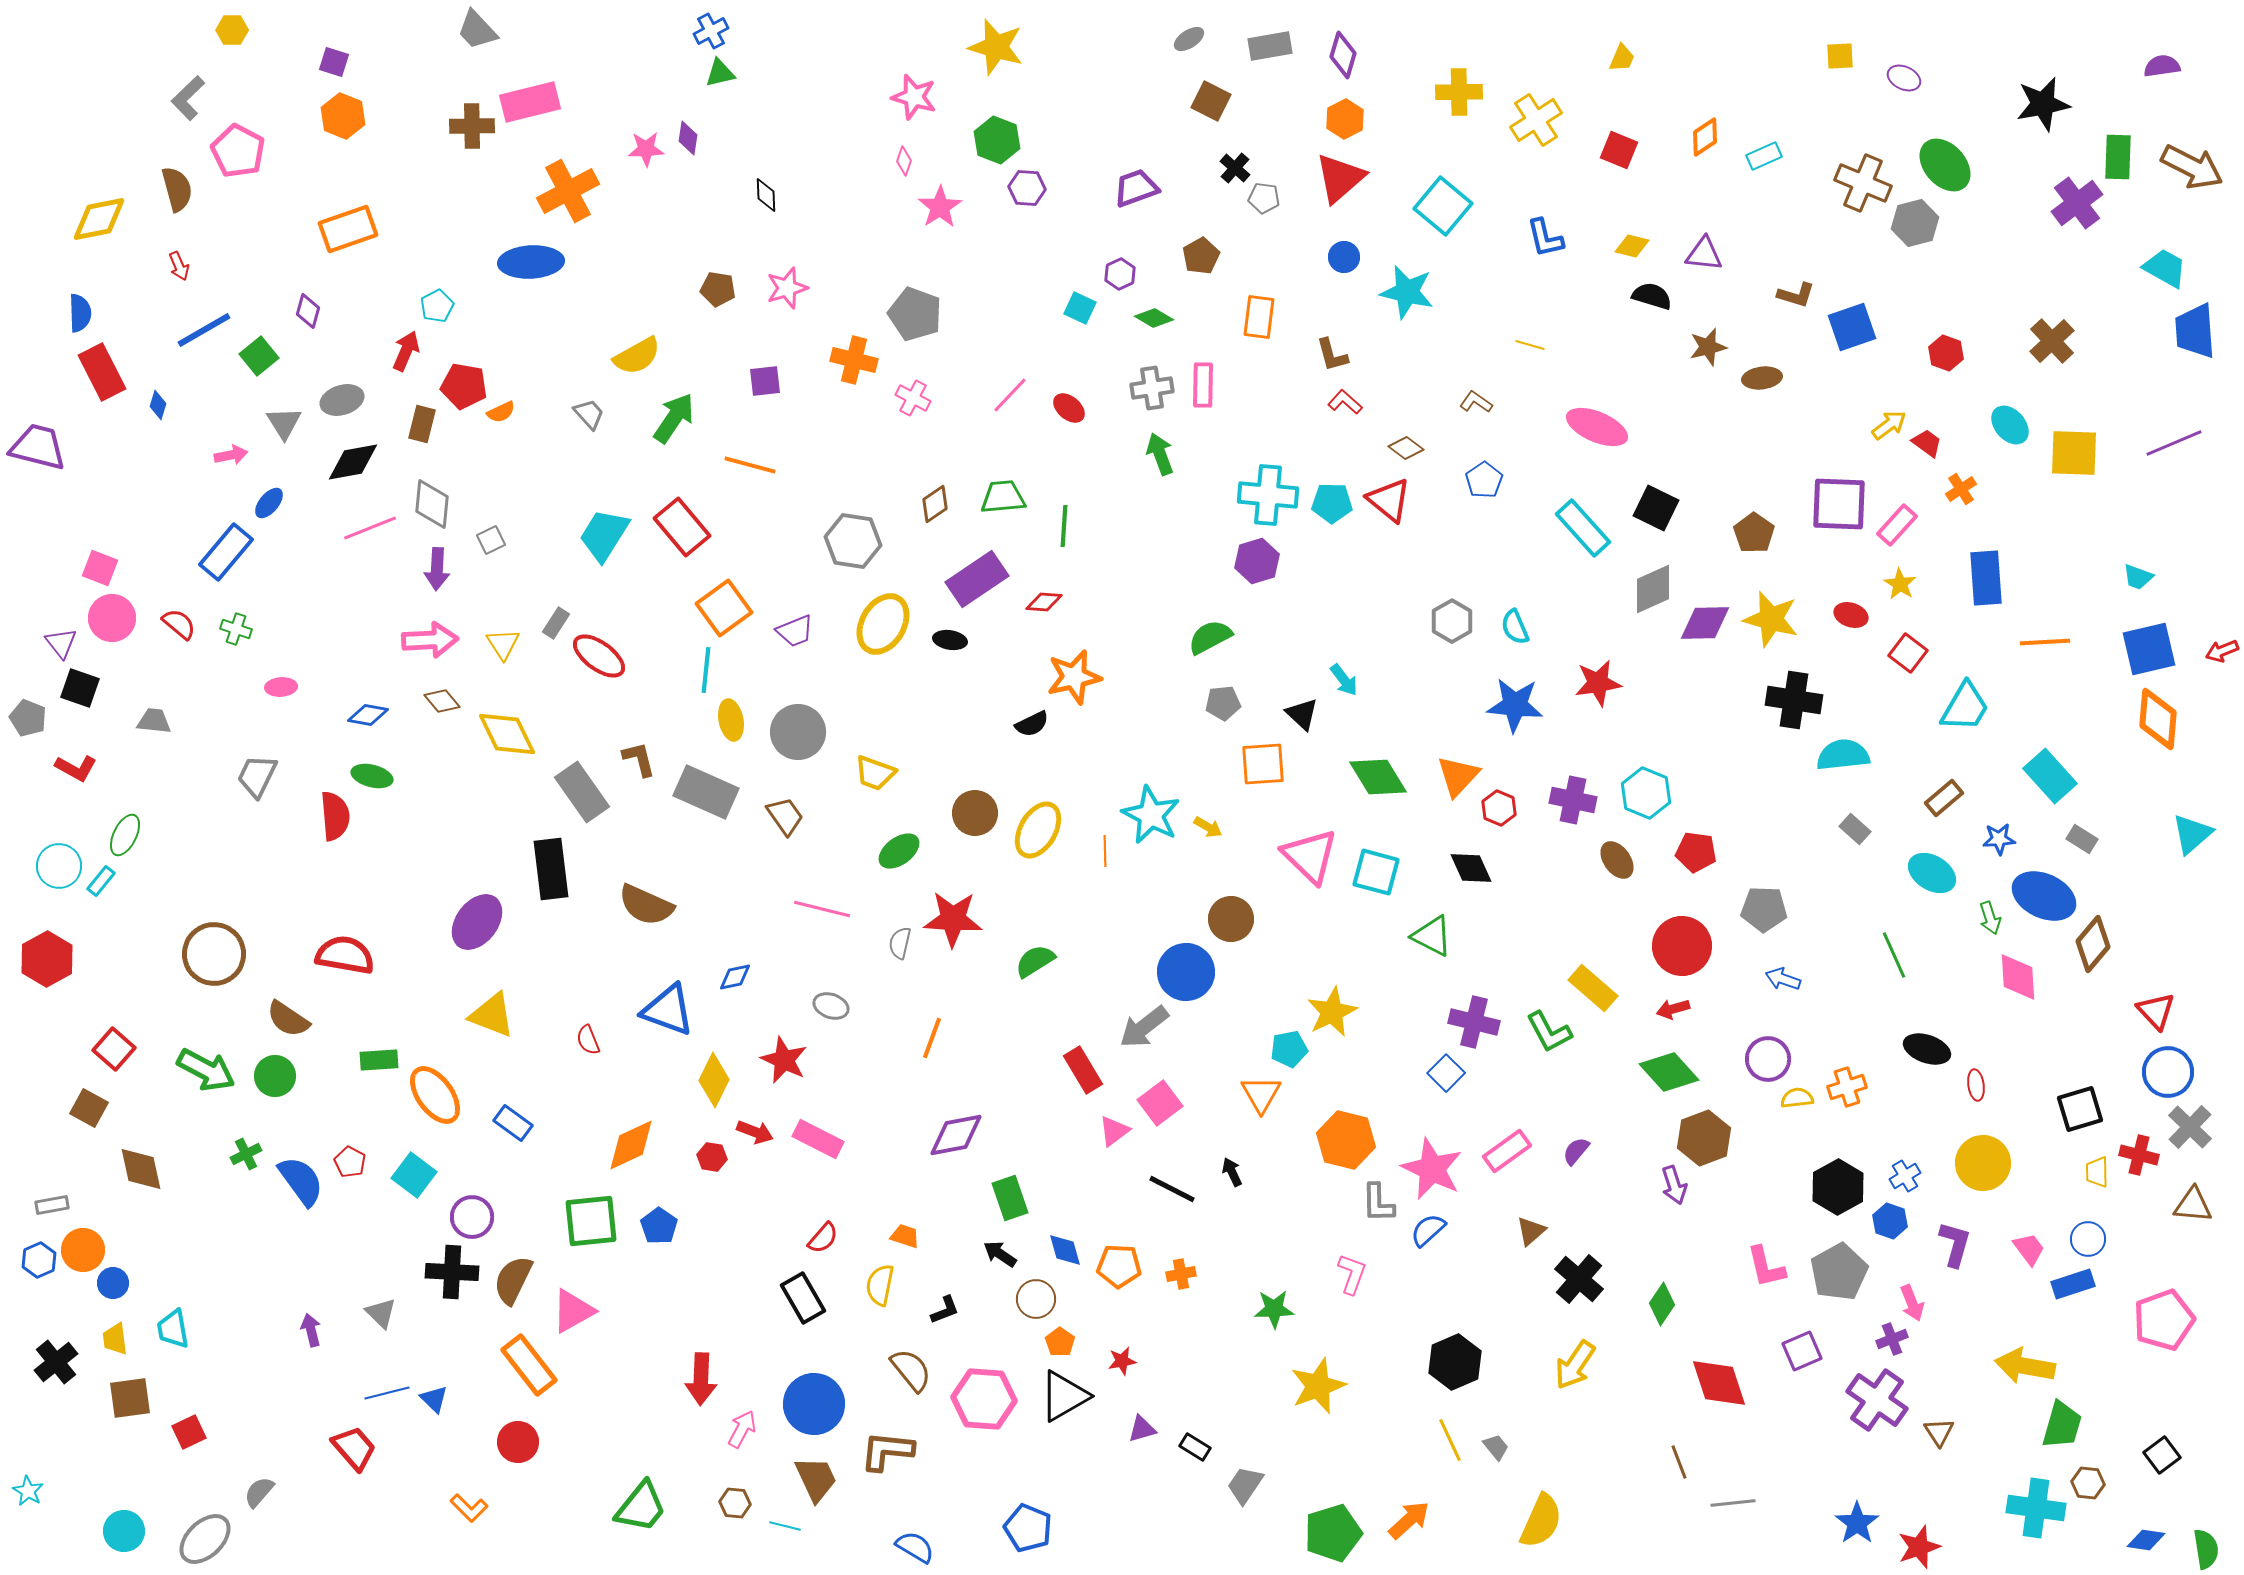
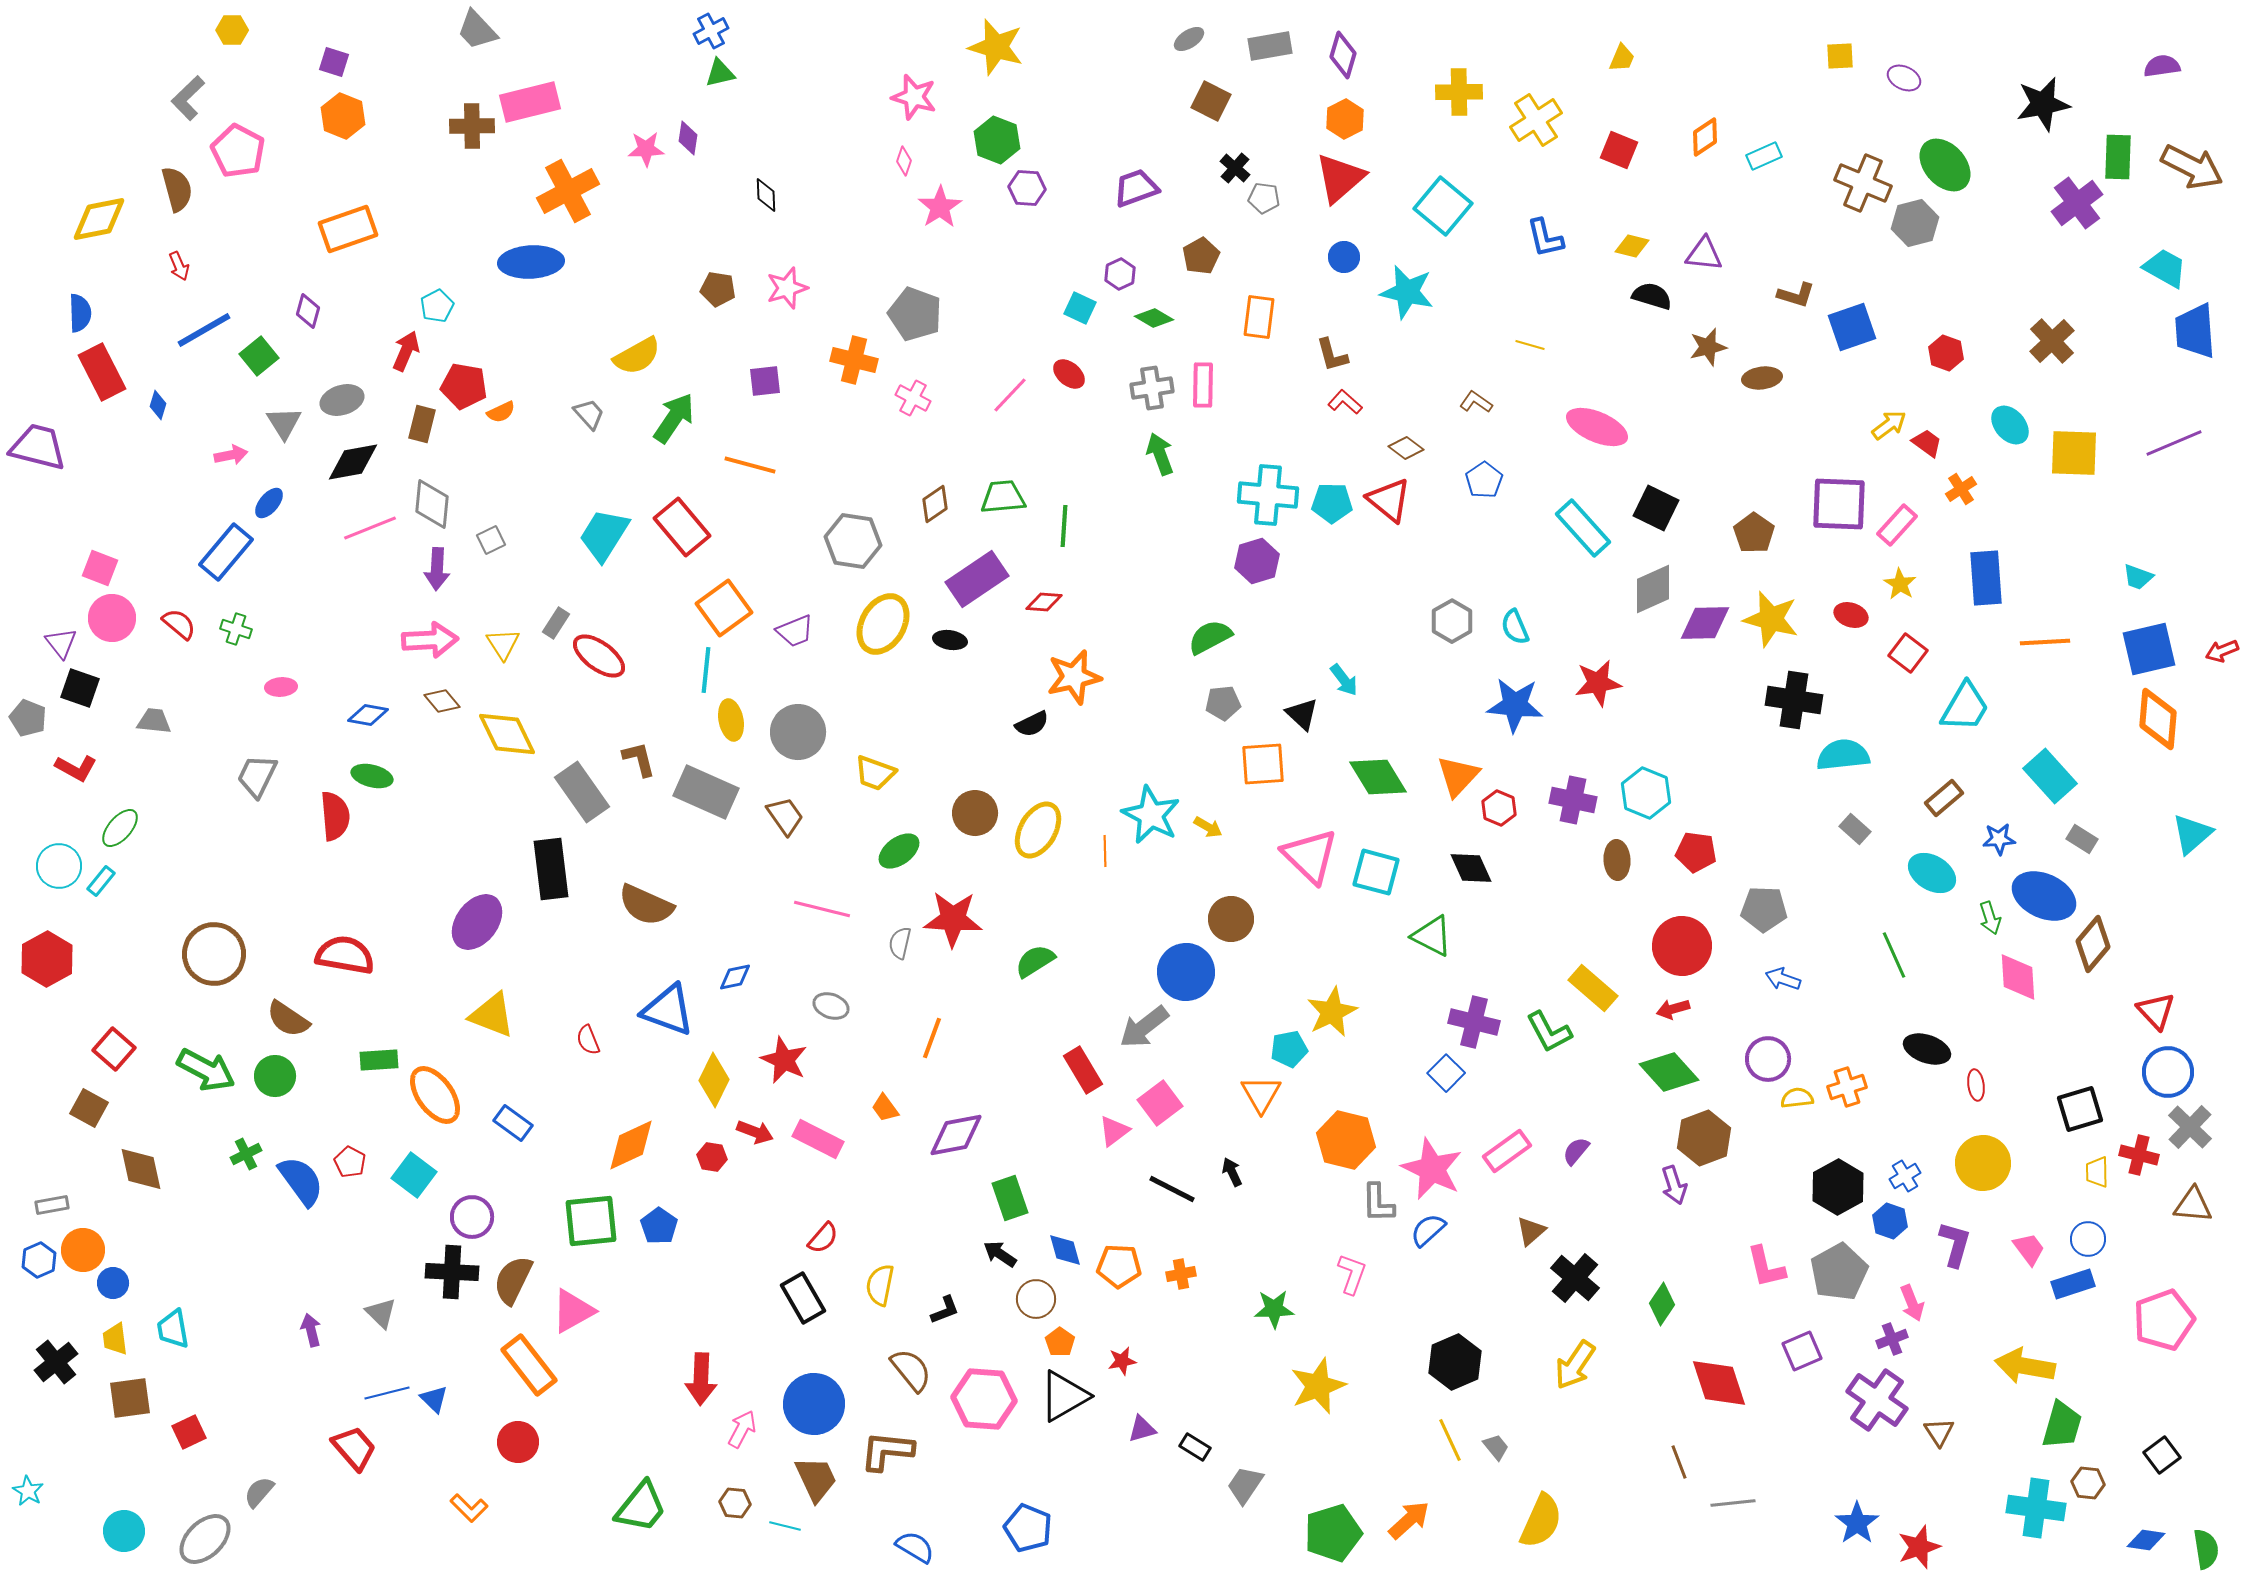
red ellipse at (1069, 408): moved 34 px up
green ellipse at (125, 835): moved 5 px left, 7 px up; rotated 15 degrees clockwise
brown ellipse at (1617, 860): rotated 33 degrees clockwise
orange trapezoid at (905, 1236): moved 20 px left, 128 px up; rotated 144 degrees counterclockwise
black cross at (1579, 1279): moved 4 px left, 1 px up
